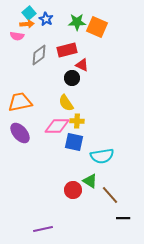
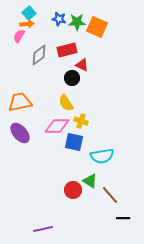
blue star: moved 13 px right; rotated 16 degrees counterclockwise
pink semicircle: moved 2 px right; rotated 112 degrees clockwise
yellow cross: moved 4 px right; rotated 16 degrees clockwise
